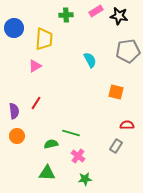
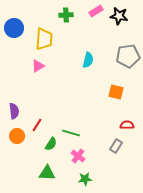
gray pentagon: moved 5 px down
cyan semicircle: moved 2 px left; rotated 42 degrees clockwise
pink triangle: moved 3 px right
red line: moved 1 px right, 22 px down
green semicircle: rotated 136 degrees clockwise
